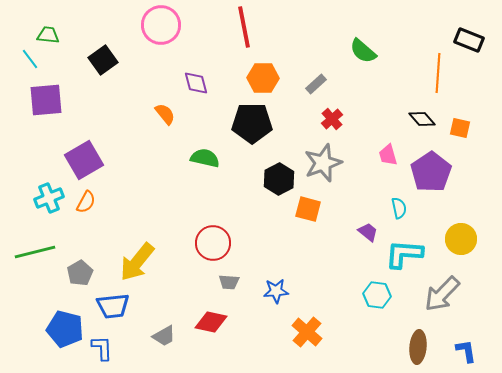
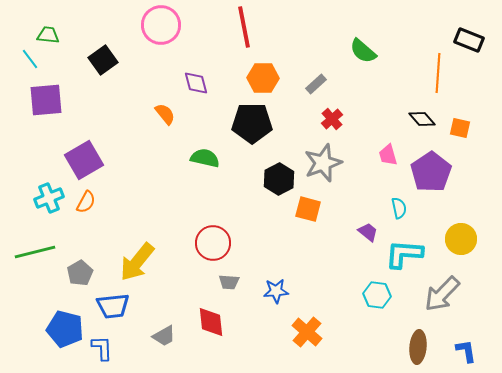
red diamond at (211, 322): rotated 72 degrees clockwise
